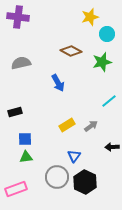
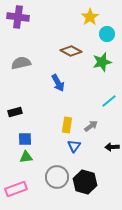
yellow star: rotated 18 degrees counterclockwise
yellow rectangle: rotated 49 degrees counterclockwise
blue triangle: moved 10 px up
black hexagon: rotated 10 degrees counterclockwise
